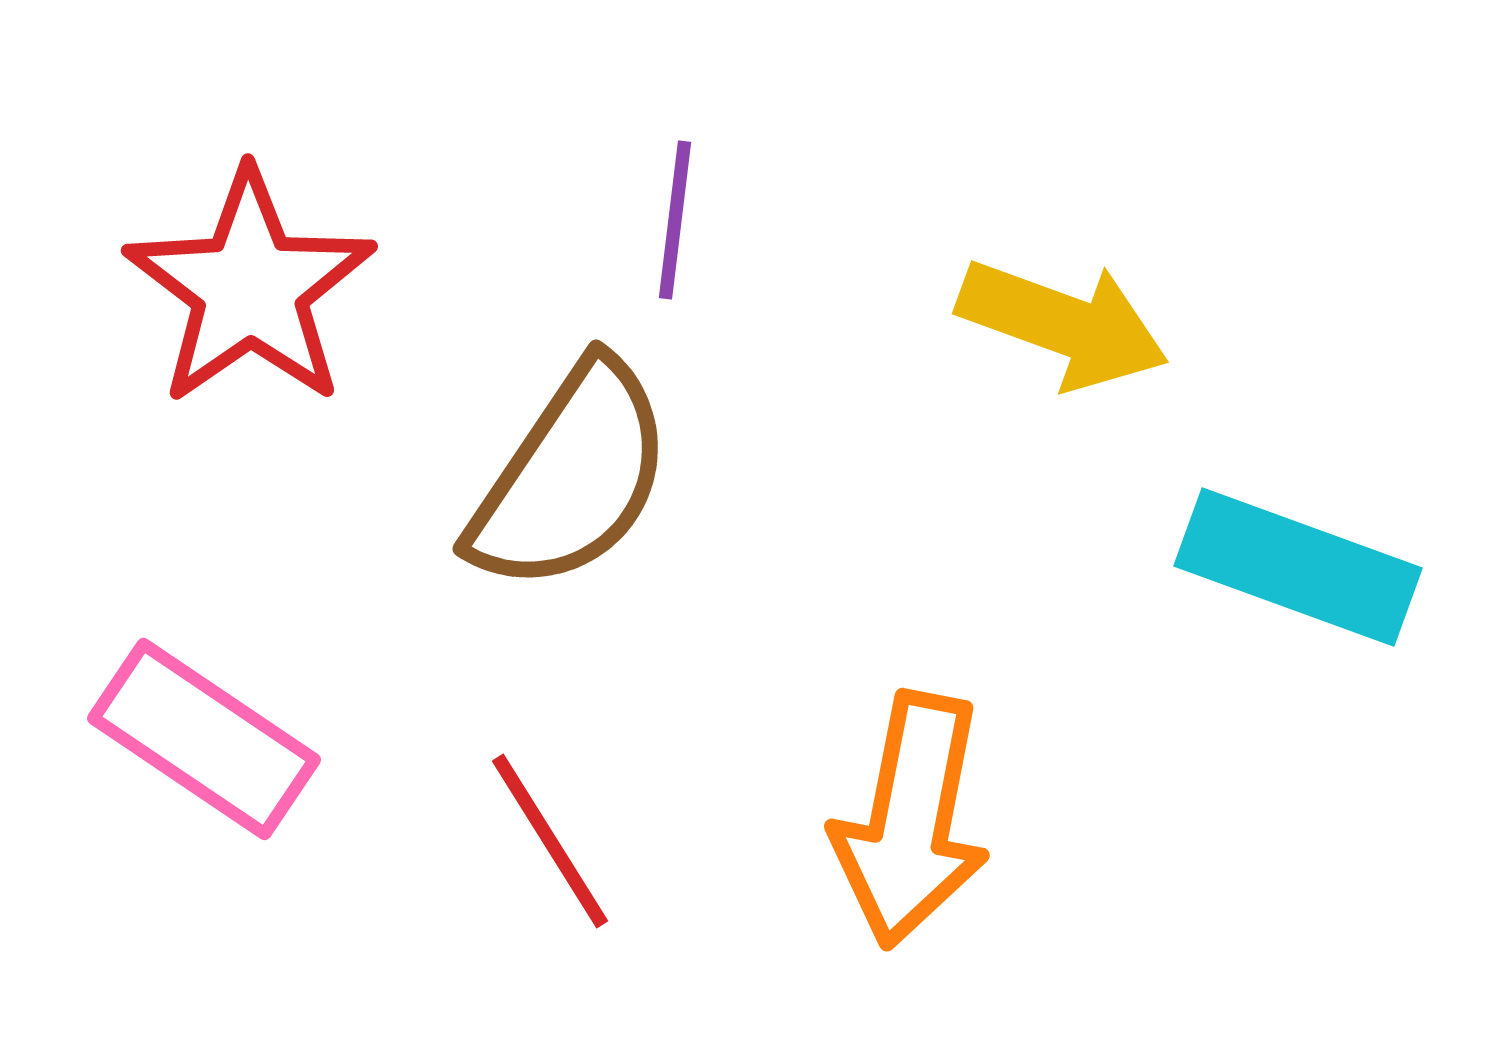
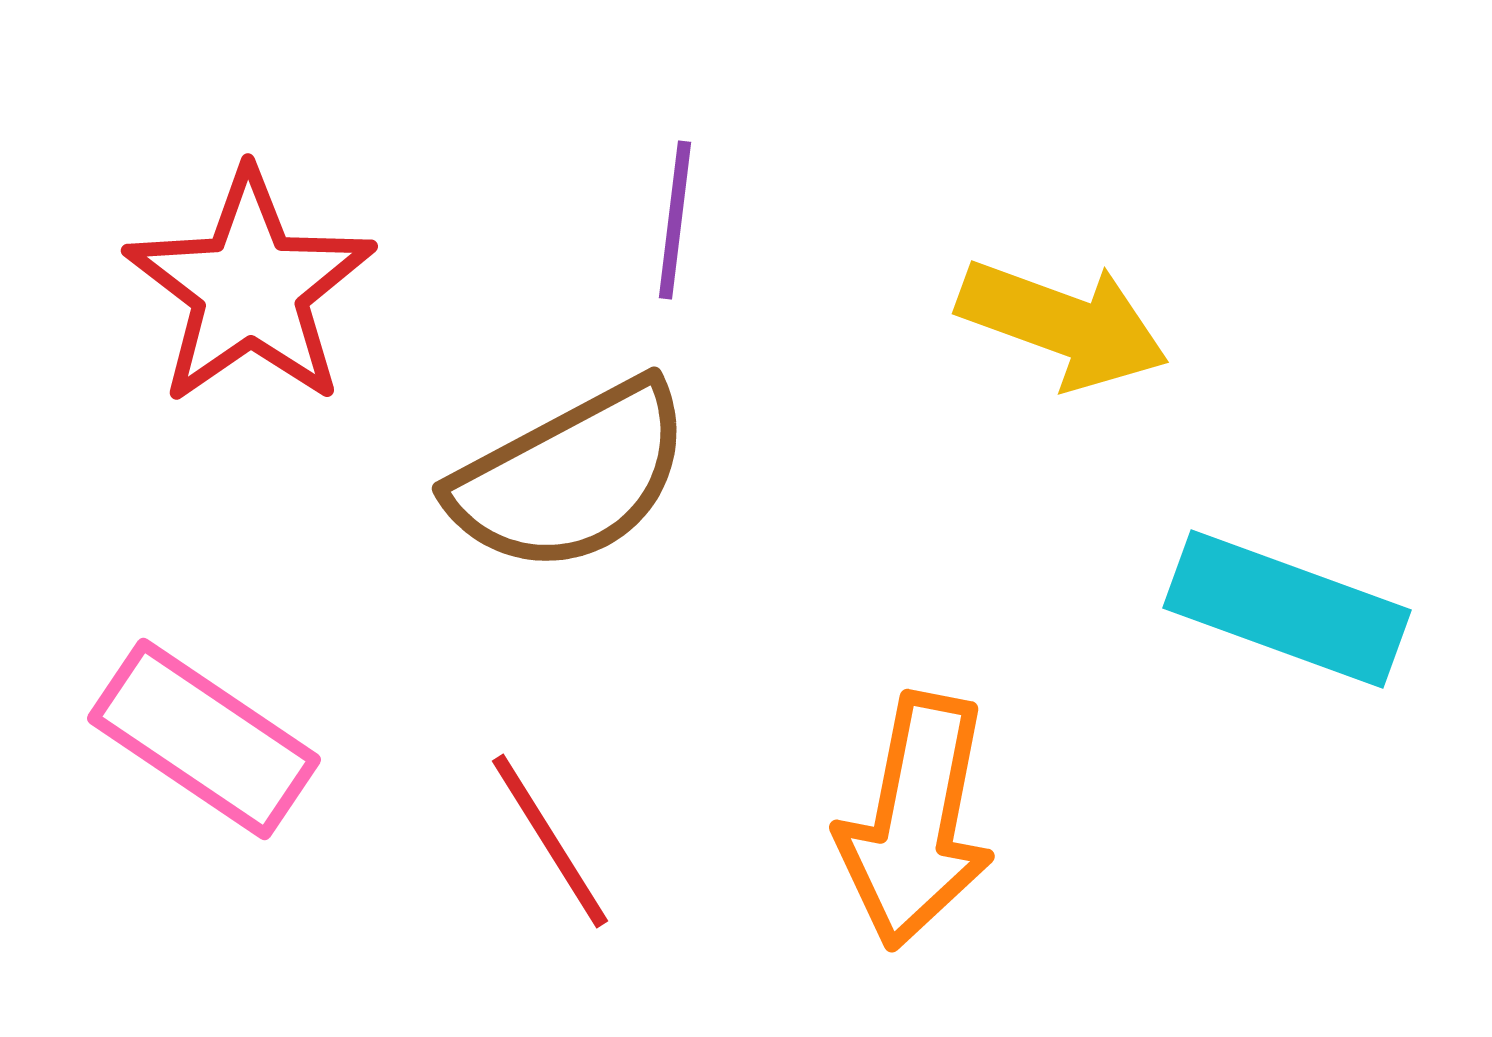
brown semicircle: rotated 28 degrees clockwise
cyan rectangle: moved 11 px left, 42 px down
orange arrow: moved 5 px right, 1 px down
